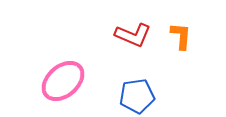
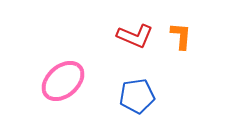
red L-shape: moved 2 px right, 1 px down
